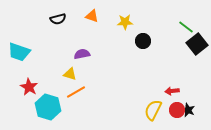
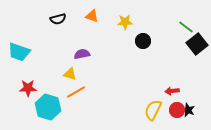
red star: moved 1 px left, 1 px down; rotated 30 degrees counterclockwise
